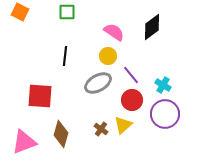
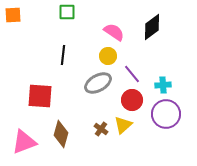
orange square: moved 7 px left, 3 px down; rotated 30 degrees counterclockwise
black line: moved 2 px left, 1 px up
purple line: moved 1 px right, 1 px up
cyan cross: rotated 35 degrees counterclockwise
purple circle: moved 1 px right
